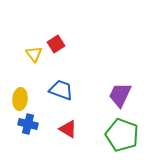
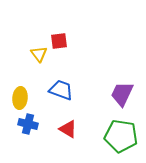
red square: moved 3 px right, 3 px up; rotated 24 degrees clockwise
yellow triangle: moved 5 px right
purple trapezoid: moved 2 px right, 1 px up
yellow ellipse: moved 1 px up
green pentagon: moved 1 px left, 1 px down; rotated 12 degrees counterclockwise
